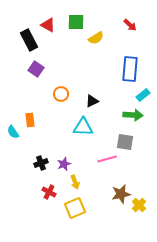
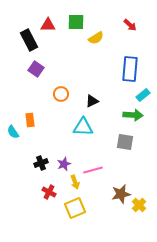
red triangle: rotated 28 degrees counterclockwise
pink line: moved 14 px left, 11 px down
